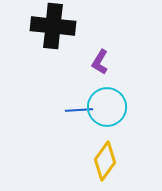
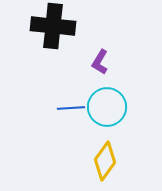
blue line: moved 8 px left, 2 px up
